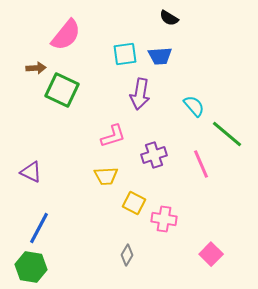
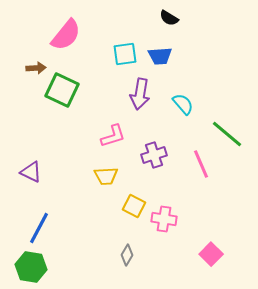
cyan semicircle: moved 11 px left, 2 px up
yellow square: moved 3 px down
